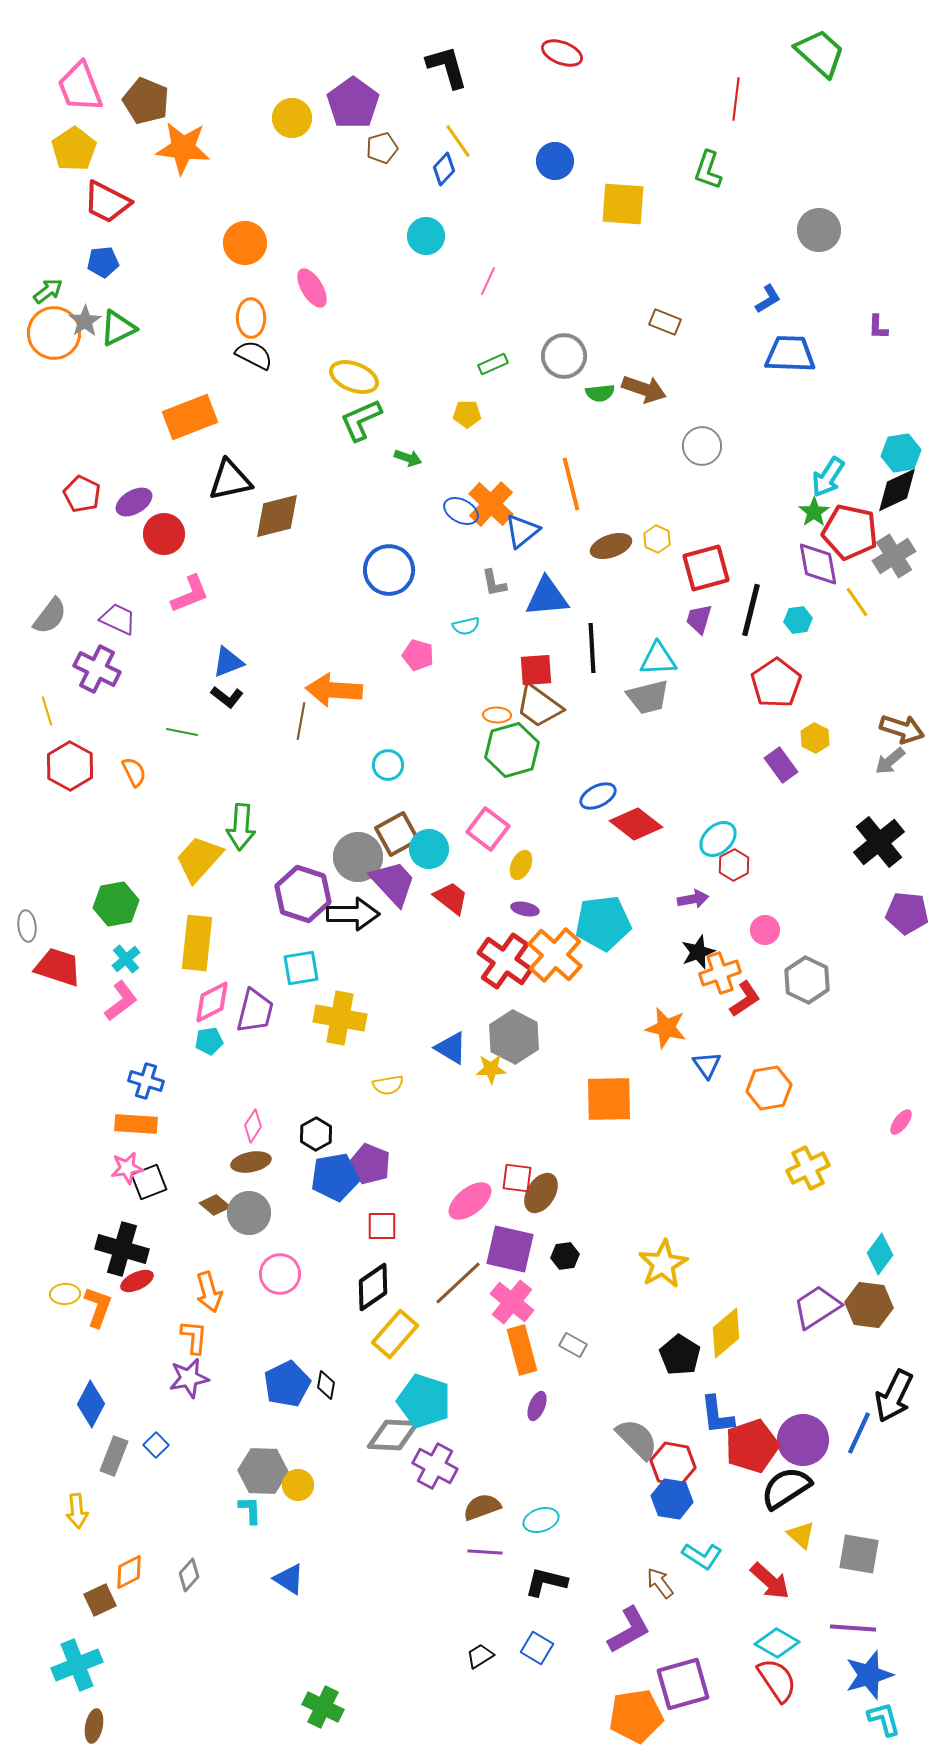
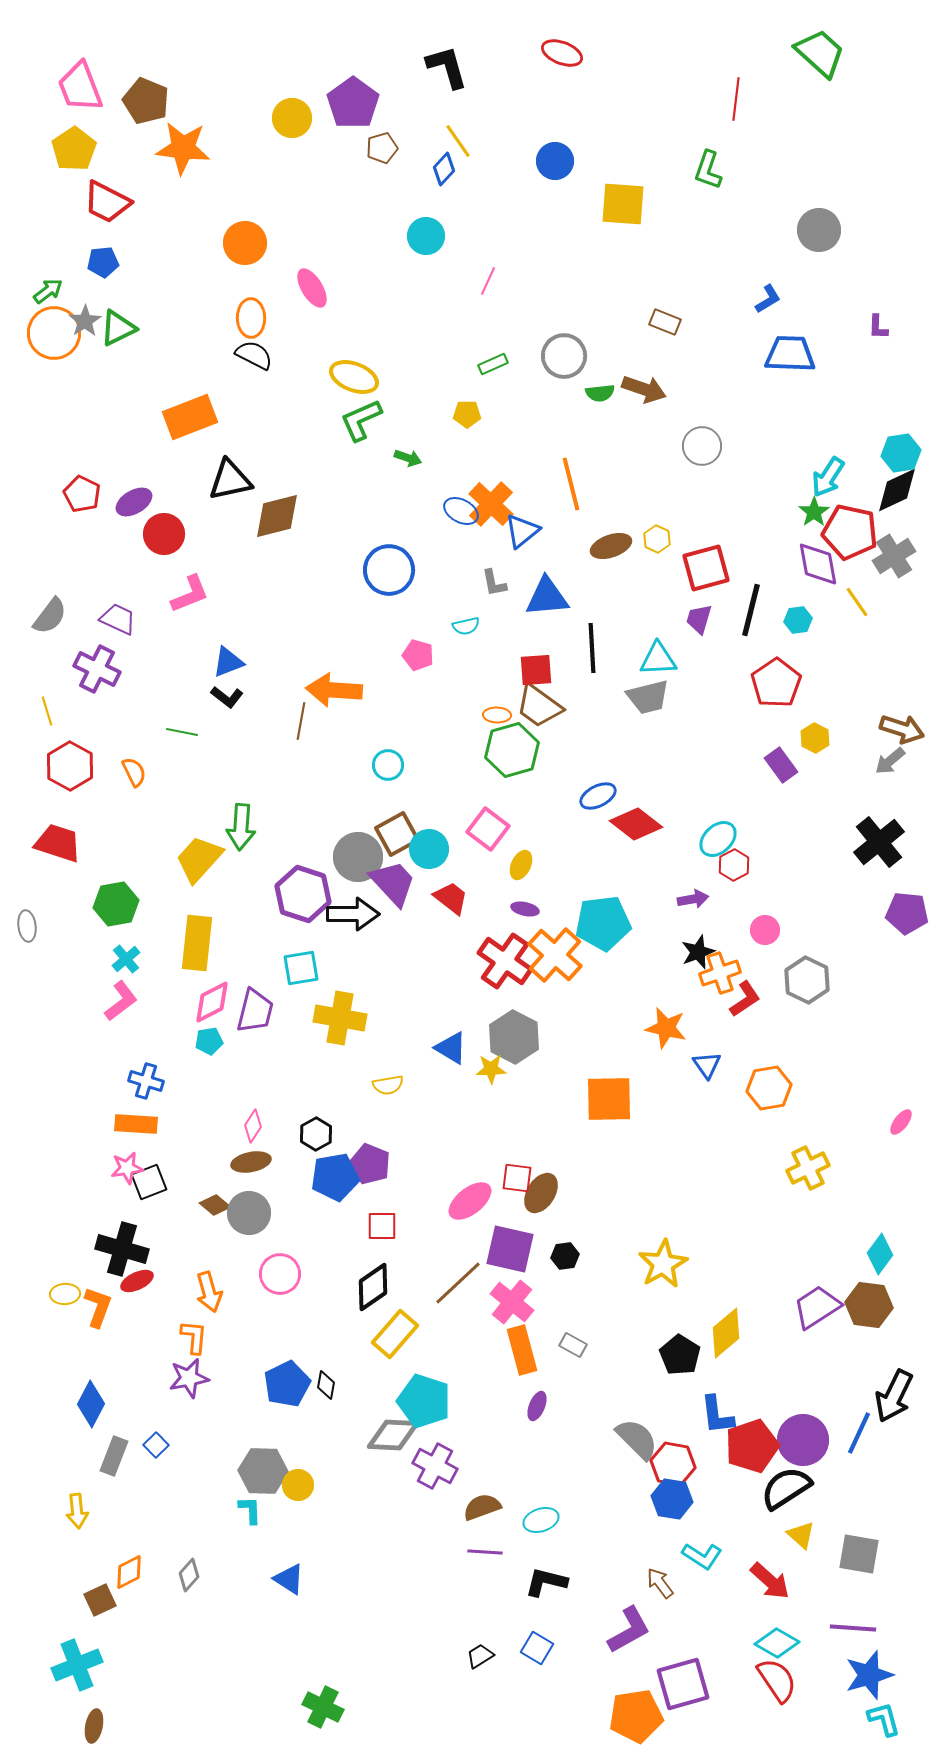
red trapezoid at (58, 967): moved 124 px up
